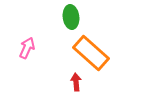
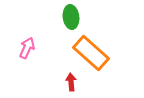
red arrow: moved 5 px left
